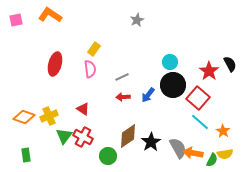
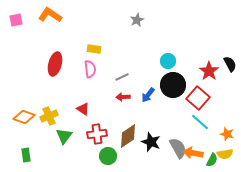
yellow rectangle: rotated 64 degrees clockwise
cyan circle: moved 2 px left, 1 px up
orange star: moved 4 px right, 3 px down; rotated 16 degrees counterclockwise
red cross: moved 14 px right, 3 px up; rotated 36 degrees counterclockwise
black star: rotated 18 degrees counterclockwise
